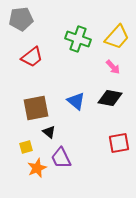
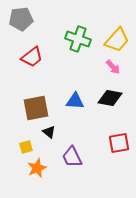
yellow trapezoid: moved 3 px down
blue triangle: moved 1 px left; rotated 36 degrees counterclockwise
purple trapezoid: moved 11 px right, 1 px up
